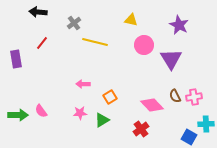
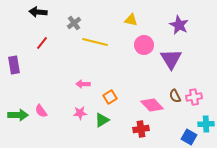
purple rectangle: moved 2 px left, 6 px down
red cross: rotated 28 degrees clockwise
